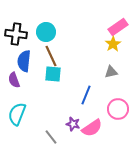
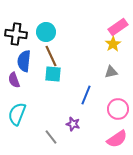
pink semicircle: moved 25 px right, 11 px down
